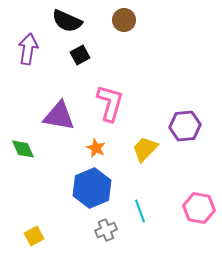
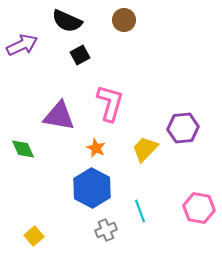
purple arrow: moved 6 px left, 4 px up; rotated 56 degrees clockwise
purple hexagon: moved 2 px left, 2 px down
blue hexagon: rotated 9 degrees counterclockwise
yellow square: rotated 12 degrees counterclockwise
